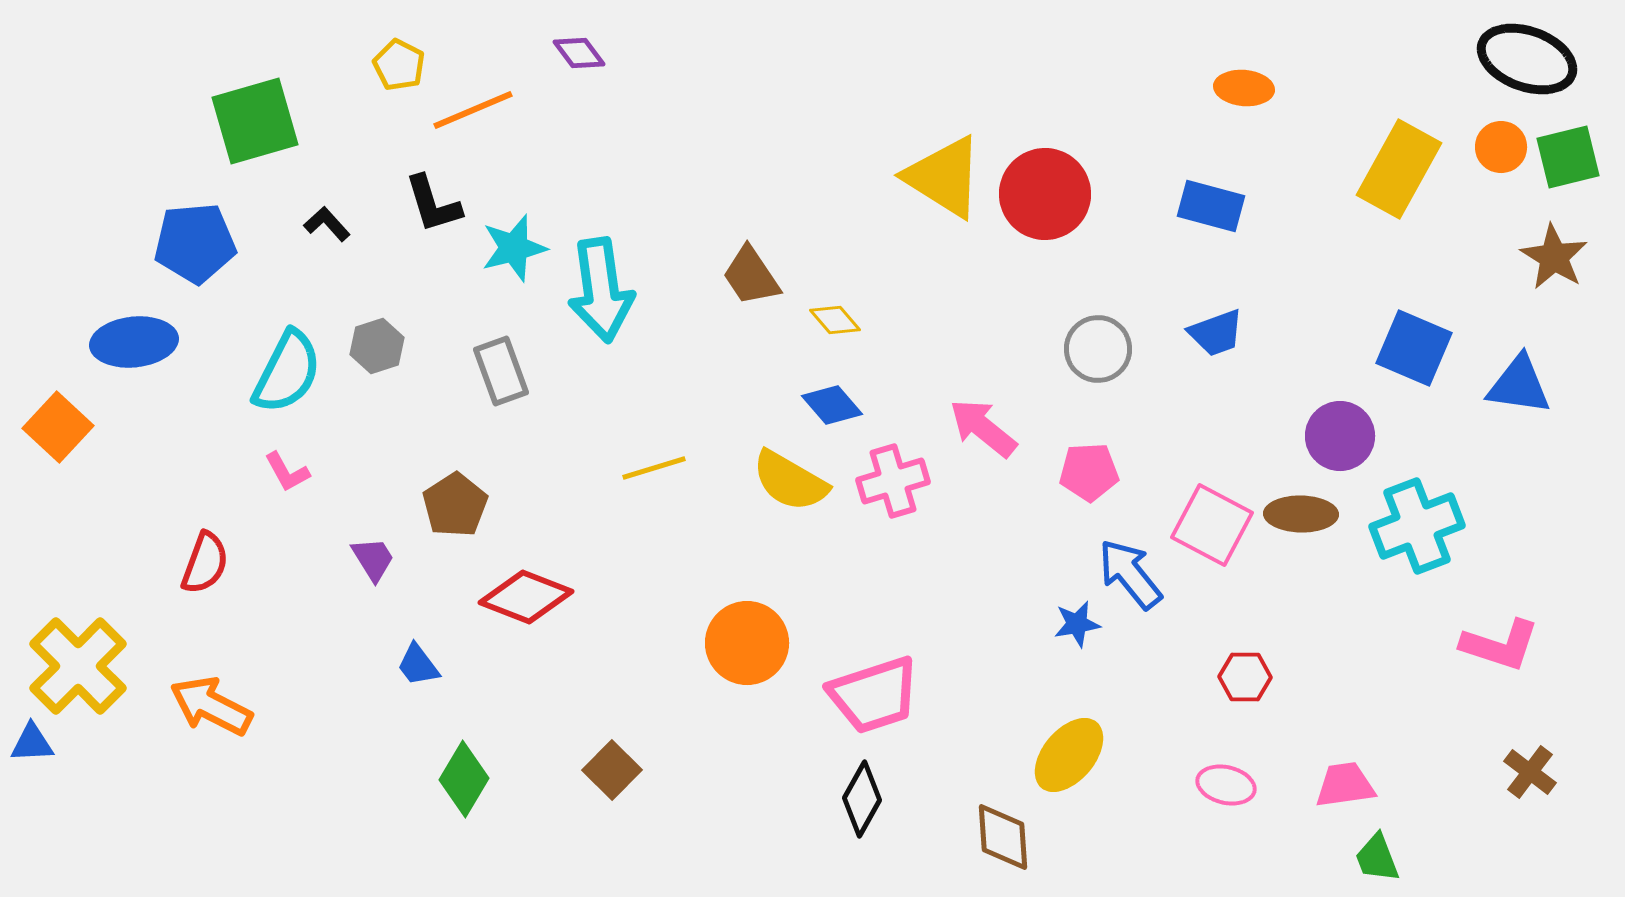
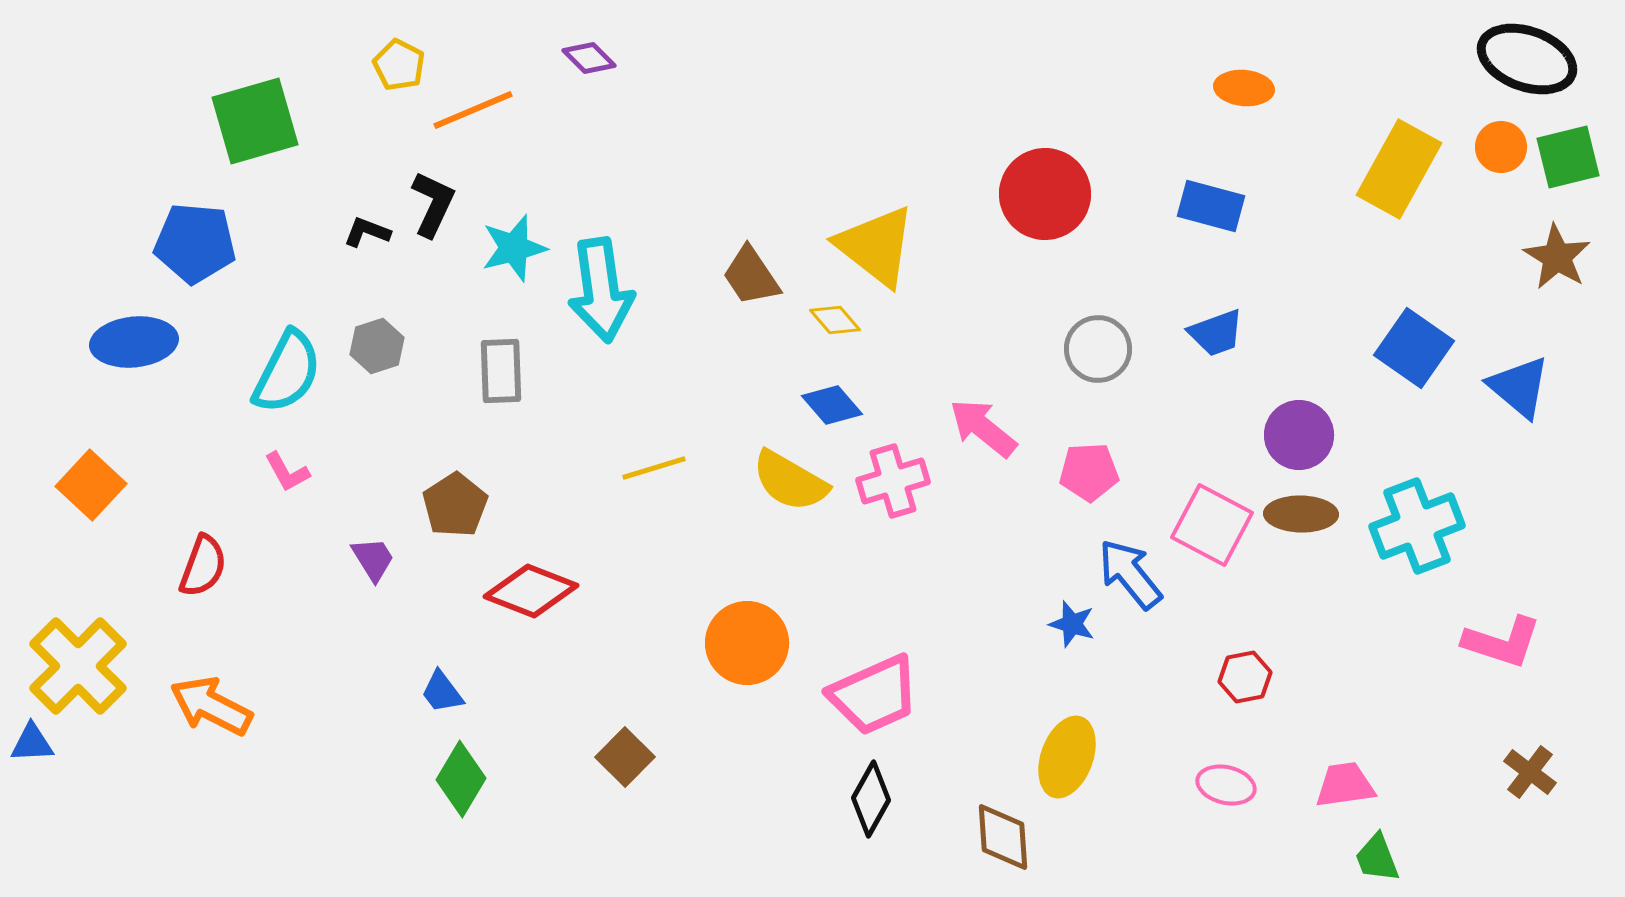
purple diamond at (579, 53): moved 10 px right, 5 px down; rotated 8 degrees counterclockwise
yellow triangle at (944, 177): moved 68 px left, 69 px down; rotated 6 degrees clockwise
black L-shape at (433, 204): rotated 138 degrees counterclockwise
black L-shape at (327, 224): moved 40 px right, 8 px down; rotated 27 degrees counterclockwise
blue pentagon at (195, 243): rotated 10 degrees clockwise
brown star at (1554, 257): moved 3 px right
blue square at (1414, 348): rotated 12 degrees clockwise
gray rectangle at (501, 371): rotated 18 degrees clockwise
blue triangle at (1519, 385): moved 2 px down; rotated 32 degrees clockwise
orange square at (58, 427): moved 33 px right, 58 px down
purple circle at (1340, 436): moved 41 px left, 1 px up
red semicircle at (205, 563): moved 2 px left, 3 px down
red diamond at (526, 597): moved 5 px right, 6 px up
blue star at (1077, 624): moved 5 px left; rotated 27 degrees clockwise
pink L-shape at (1500, 645): moved 2 px right, 3 px up
blue trapezoid at (418, 665): moved 24 px right, 27 px down
red hexagon at (1245, 677): rotated 12 degrees counterclockwise
pink trapezoid at (874, 695): rotated 6 degrees counterclockwise
yellow ellipse at (1069, 755): moved 2 px left, 2 px down; rotated 20 degrees counterclockwise
brown square at (612, 770): moved 13 px right, 13 px up
green diamond at (464, 779): moved 3 px left
black diamond at (862, 799): moved 9 px right
